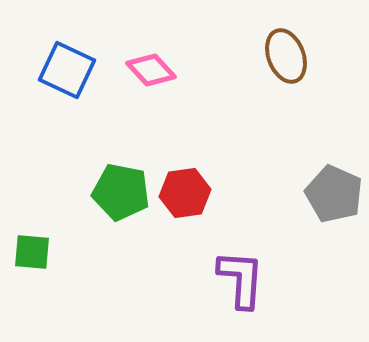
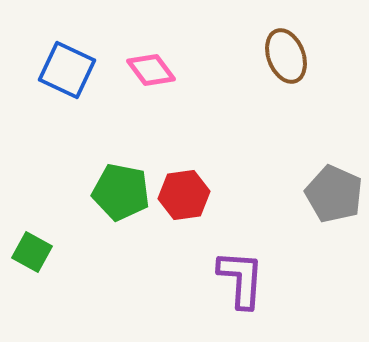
pink diamond: rotated 6 degrees clockwise
red hexagon: moved 1 px left, 2 px down
green square: rotated 24 degrees clockwise
